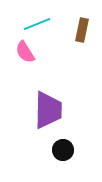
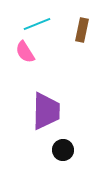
purple trapezoid: moved 2 px left, 1 px down
